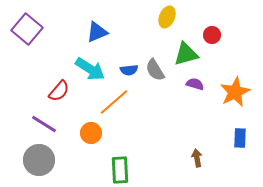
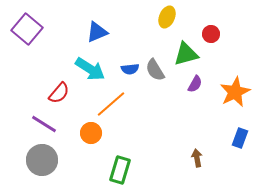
red circle: moved 1 px left, 1 px up
blue semicircle: moved 1 px right, 1 px up
purple semicircle: rotated 102 degrees clockwise
red semicircle: moved 2 px down
orange line: moved 3 px left, 2 px down
blue rectangle: rotated 18 degrees clockwise
gray circle: moved 3 px right
green rectangle: rotated 20 degrees clockwise
